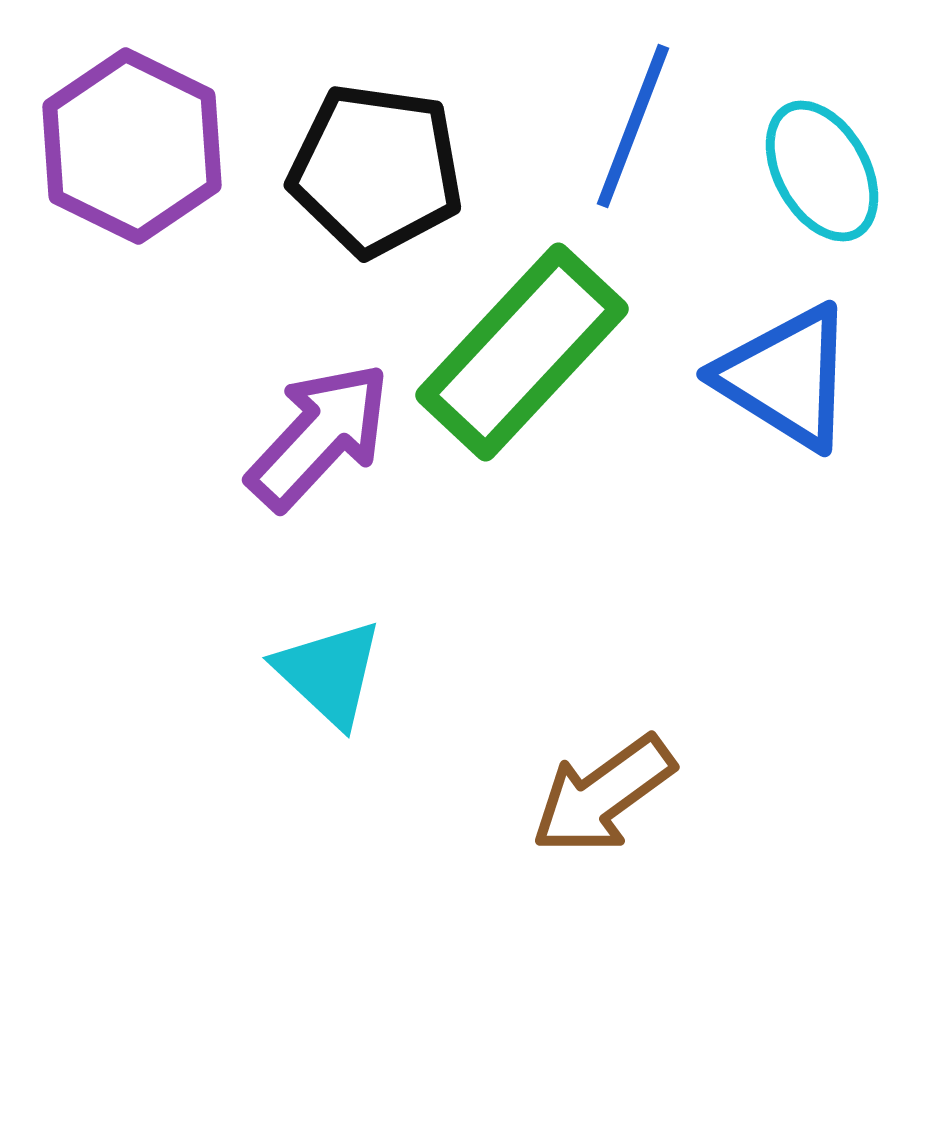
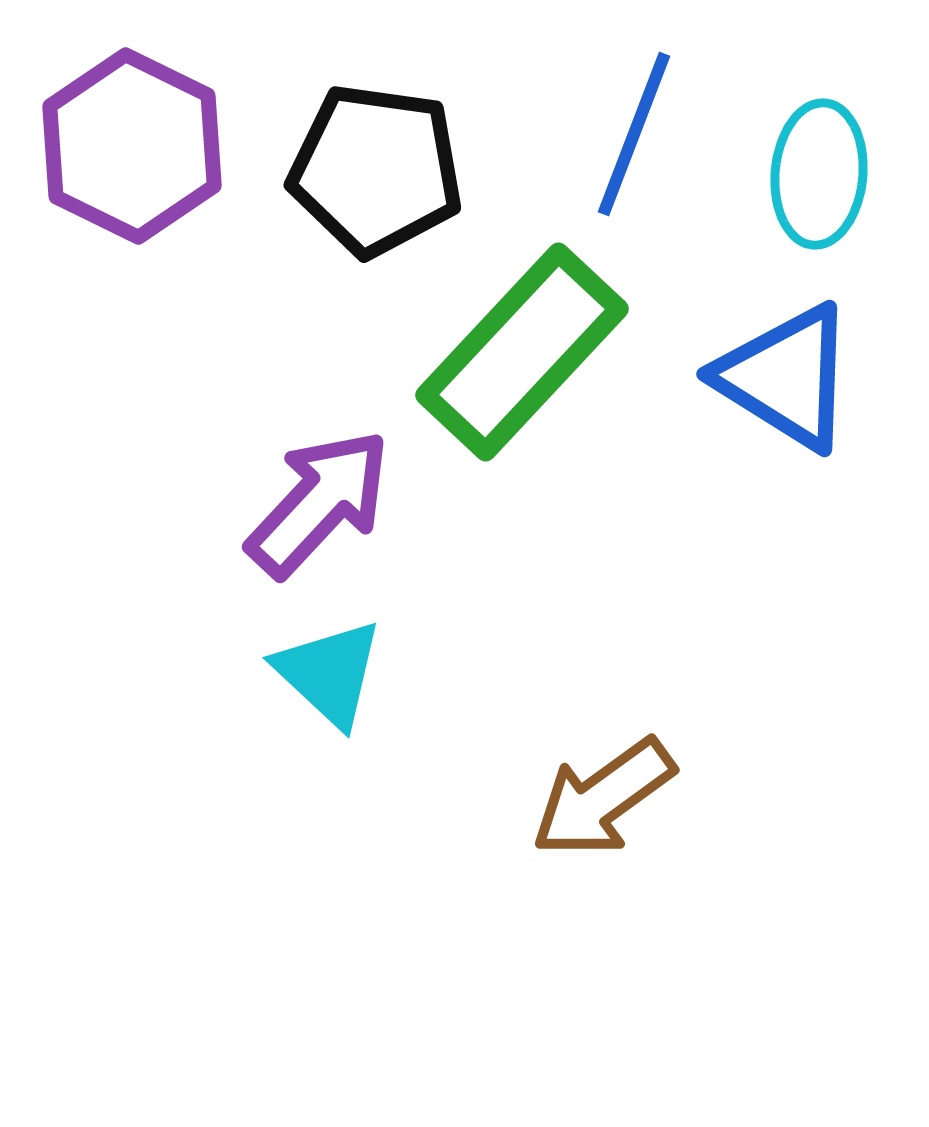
blue line: moved 1 px right, 8 px down
cyan ellipse: moved 3 px left, 3 px down; rotated 34 degrees clockwise
purple arrow: moved 67 px down
brown arrow: moved 3 px down
